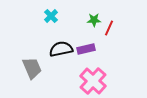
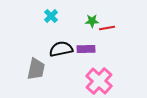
green star: moved 2 px left, 1 px down
red line: moved 2 px left; rotated 56 degrees clockwise
purple rectangle: rotated 12 degrees clockwise
gray trapezoid: moved 4 px right, 1 px down; rotated 35 degrees clockwise
pink cross: moved 6 px right
